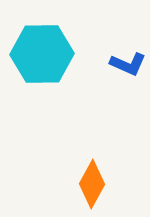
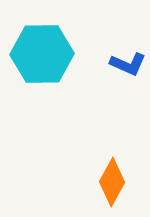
orange diamond: moved 20 px right, 2 px up
